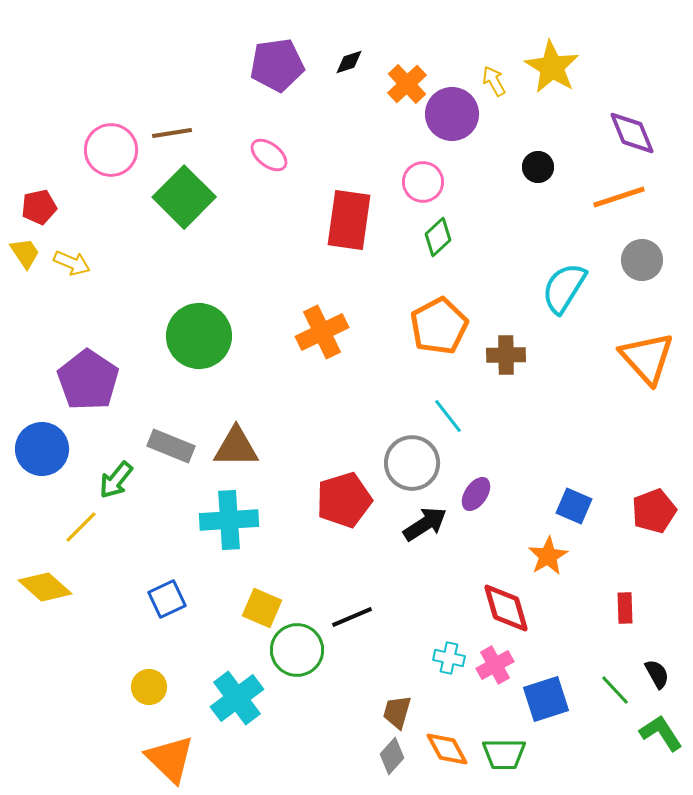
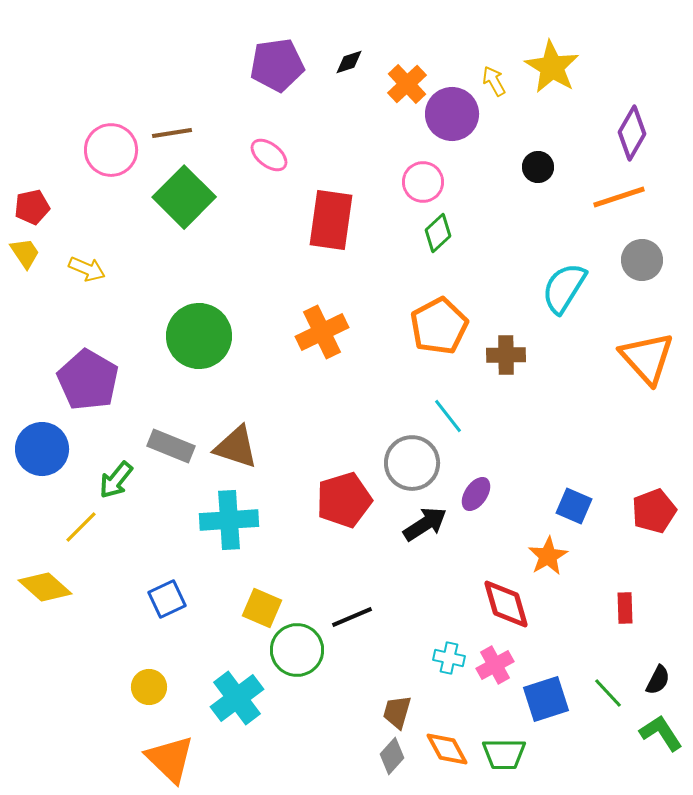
purple diamond at (632, 133): rotated 52 degrees clockwise
red pentagon at (39, 207): moved 7 px left
red rectangle at (349, 220): moved 18 px left
green diamond at (438, 237): moved 4 px up
yellow arrow at (72, 263): moved 15 px right, 6 px down
purple pentagon at (88, 380): rotated 4 degrees counterclockwise
brown triangle at (236, 447): rotated 18 degrees clockwise
red diamond at (506, 608): moved 4 px up
black semicircle at (657, 674): moved 1 px right, 6 px down; rotated 56 degrees clockwise
green line at (615, 690): moved 7 px left, 3 px down
